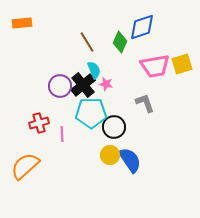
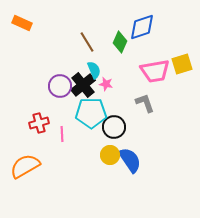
orange rectangle: rotated 30 degrees clockwise
pink trapezoid: moved 5 px down
orange semicircle: rotated 12 degrees clockwise
